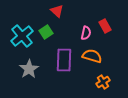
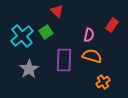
red rectangle: moved 7 px right, 1 px up; rotated 64 degrees clockwise
pink semicircle: moved 3 px right, 2 px down
